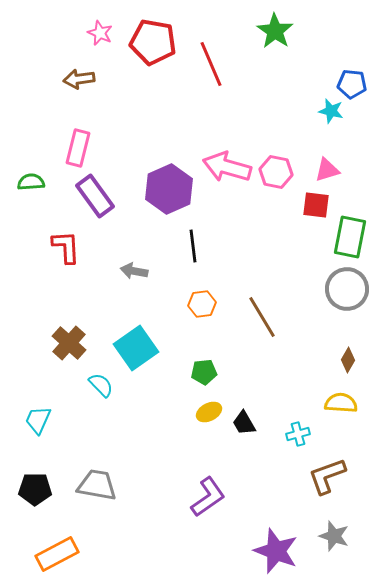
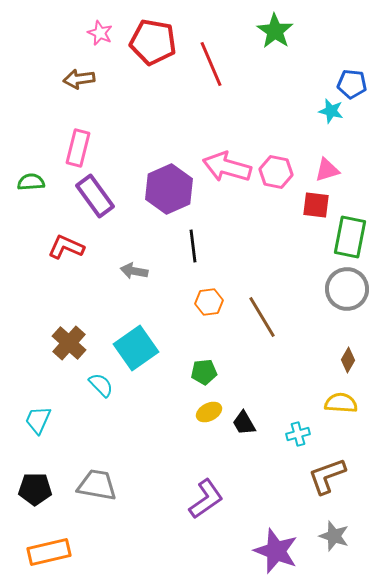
red L-shape: rotated 63 degrees counterclockwise
orange hexagon: moved 7 px right, 2 px up
purple L-shape: moved 2 px left, 2 px down
orange rectangle: moved 8 px left, 2 px up; rotated 15 degrees clockwise
